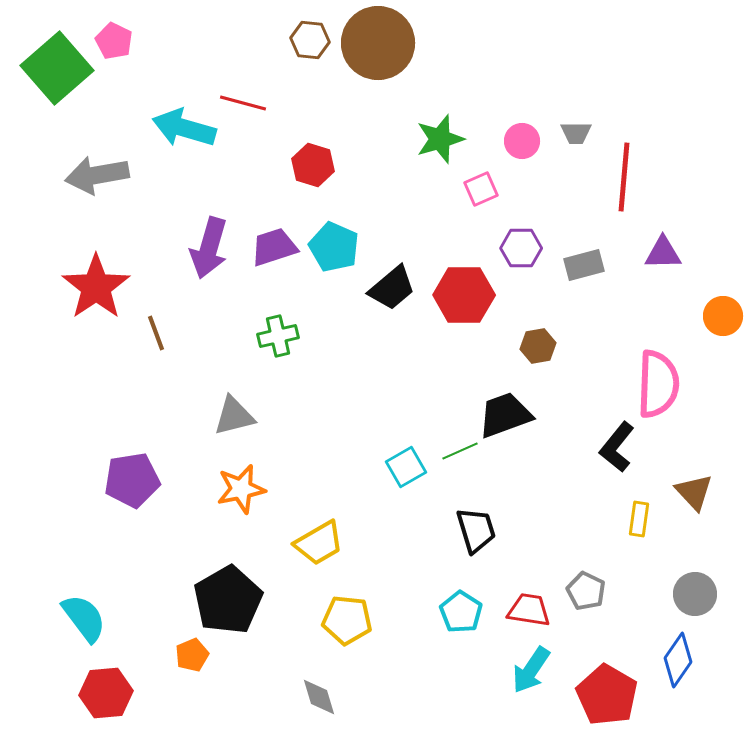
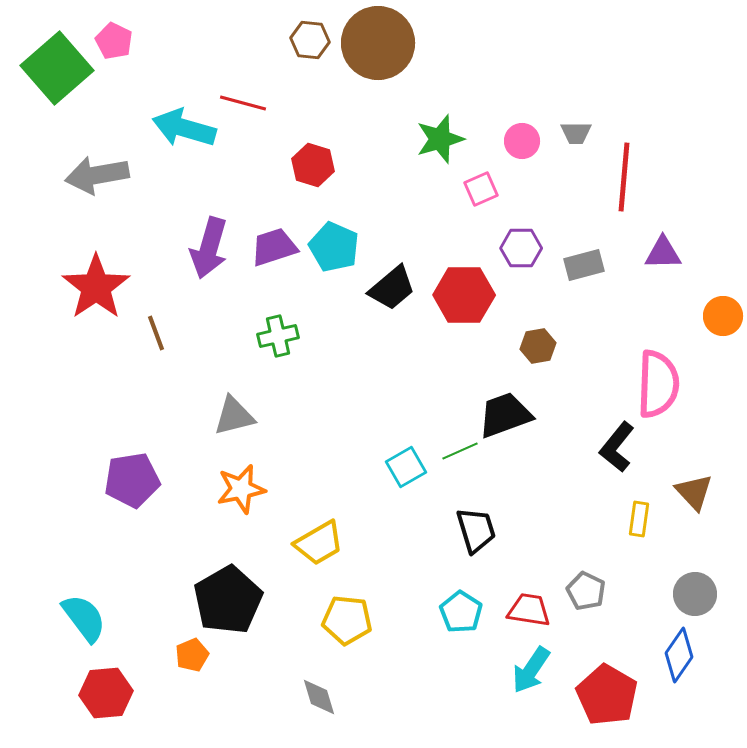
blue diamond at (678, 660): moved 1 px right, 5 px up
